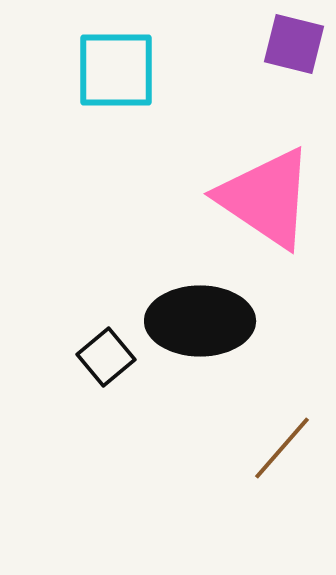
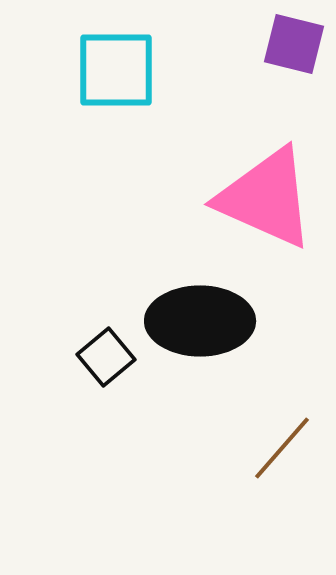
pink triangle: rotated 10 degrees counterclockwise
